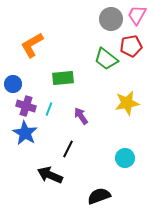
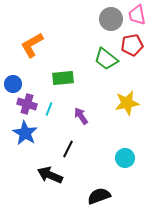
pink trapezoid: rotated 40 degrees counterclockwise
red pentagon: moved 1 px right, 1 px up
purple cross: moved 1 px right, 2 px up
